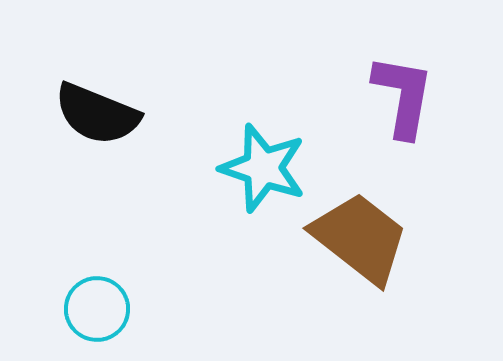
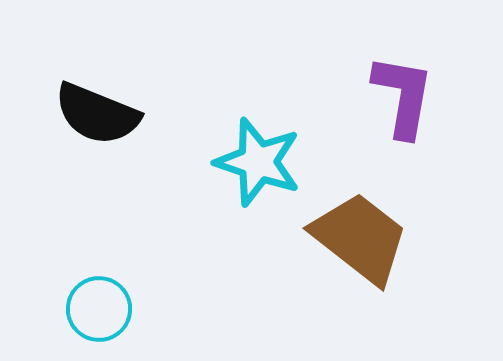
cyan star: moved 5 px left, 6 px up
cyan circle: moved 2 px right
